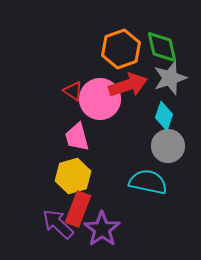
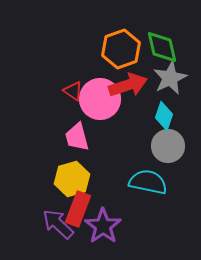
gray star: rotated 8 degrees counterclockwise
yellow hexagon: moved 1 px left, 3 px down
purple star: moved 1 px right, 3 px up
